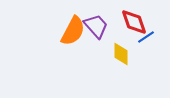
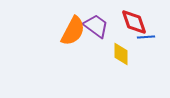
purple trapezoid: rotated 12 degrees counterclockwise
blue line: rotated 30 degrees clockwise
